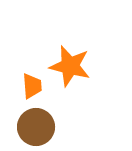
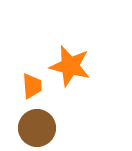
brown circle: moved 1 px right, 1 px down
